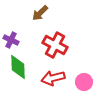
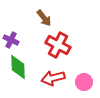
brown arrow: moved 4 px right, 5 px down; rotated 84 degrees counterclockwise
red cross: moved 3 px right
